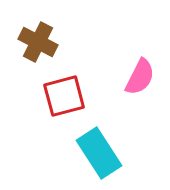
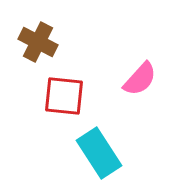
pink semicircle: moved 2 px down; rotated 15 degrees clockwise
red square: rotated 21 degrees clockwise
